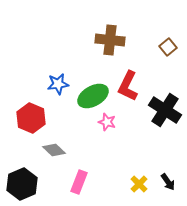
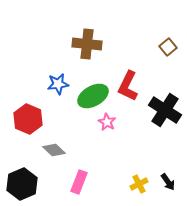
brown cross: moved 23 px left, 4 px down
red hexagon: moved 3 px left, 1 px down
pink star: rotated 12 degrees clockwise
yellow cross: rotated 18 degrees clockwise
